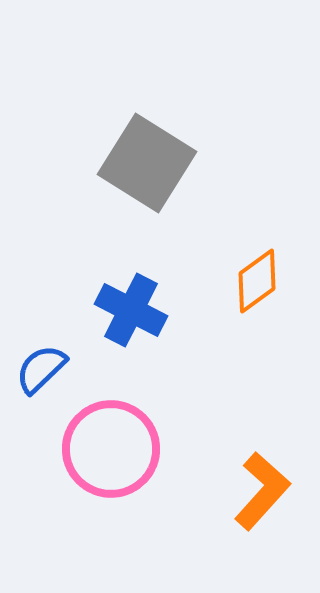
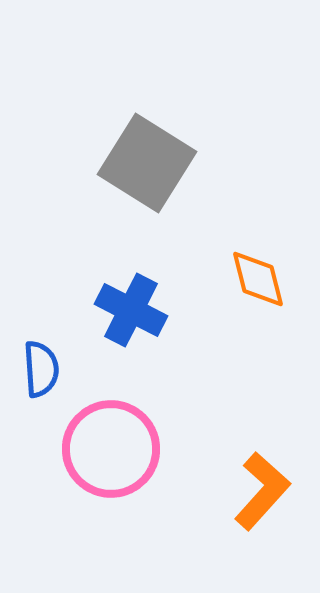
orange diamond: moved 1 px right, 2 px up; rotated 68 degrees counterclockwise
blue semicircle: rotated 130 degrees clockwise
